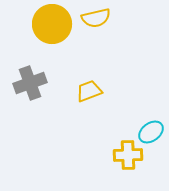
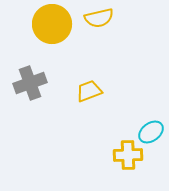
yellow semicircle: moved 3 px right
